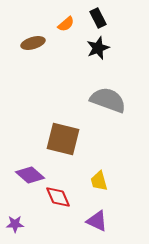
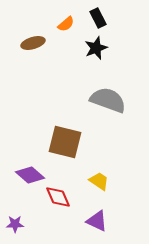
black star: moved 2 px left
brown square: moved 2 px right, 3 px down
yellow trapezoid: rotated 140 degrees clockwise
